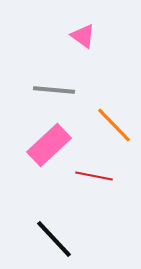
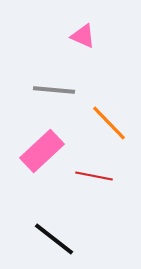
pink triangle: rotated 12 degrees counterclockwise
orange line: moved 5 px left, 2 px up
pink rectangle: moved 7 px left, 6 px down
black line: rotated 9 degrees counterclockwise
